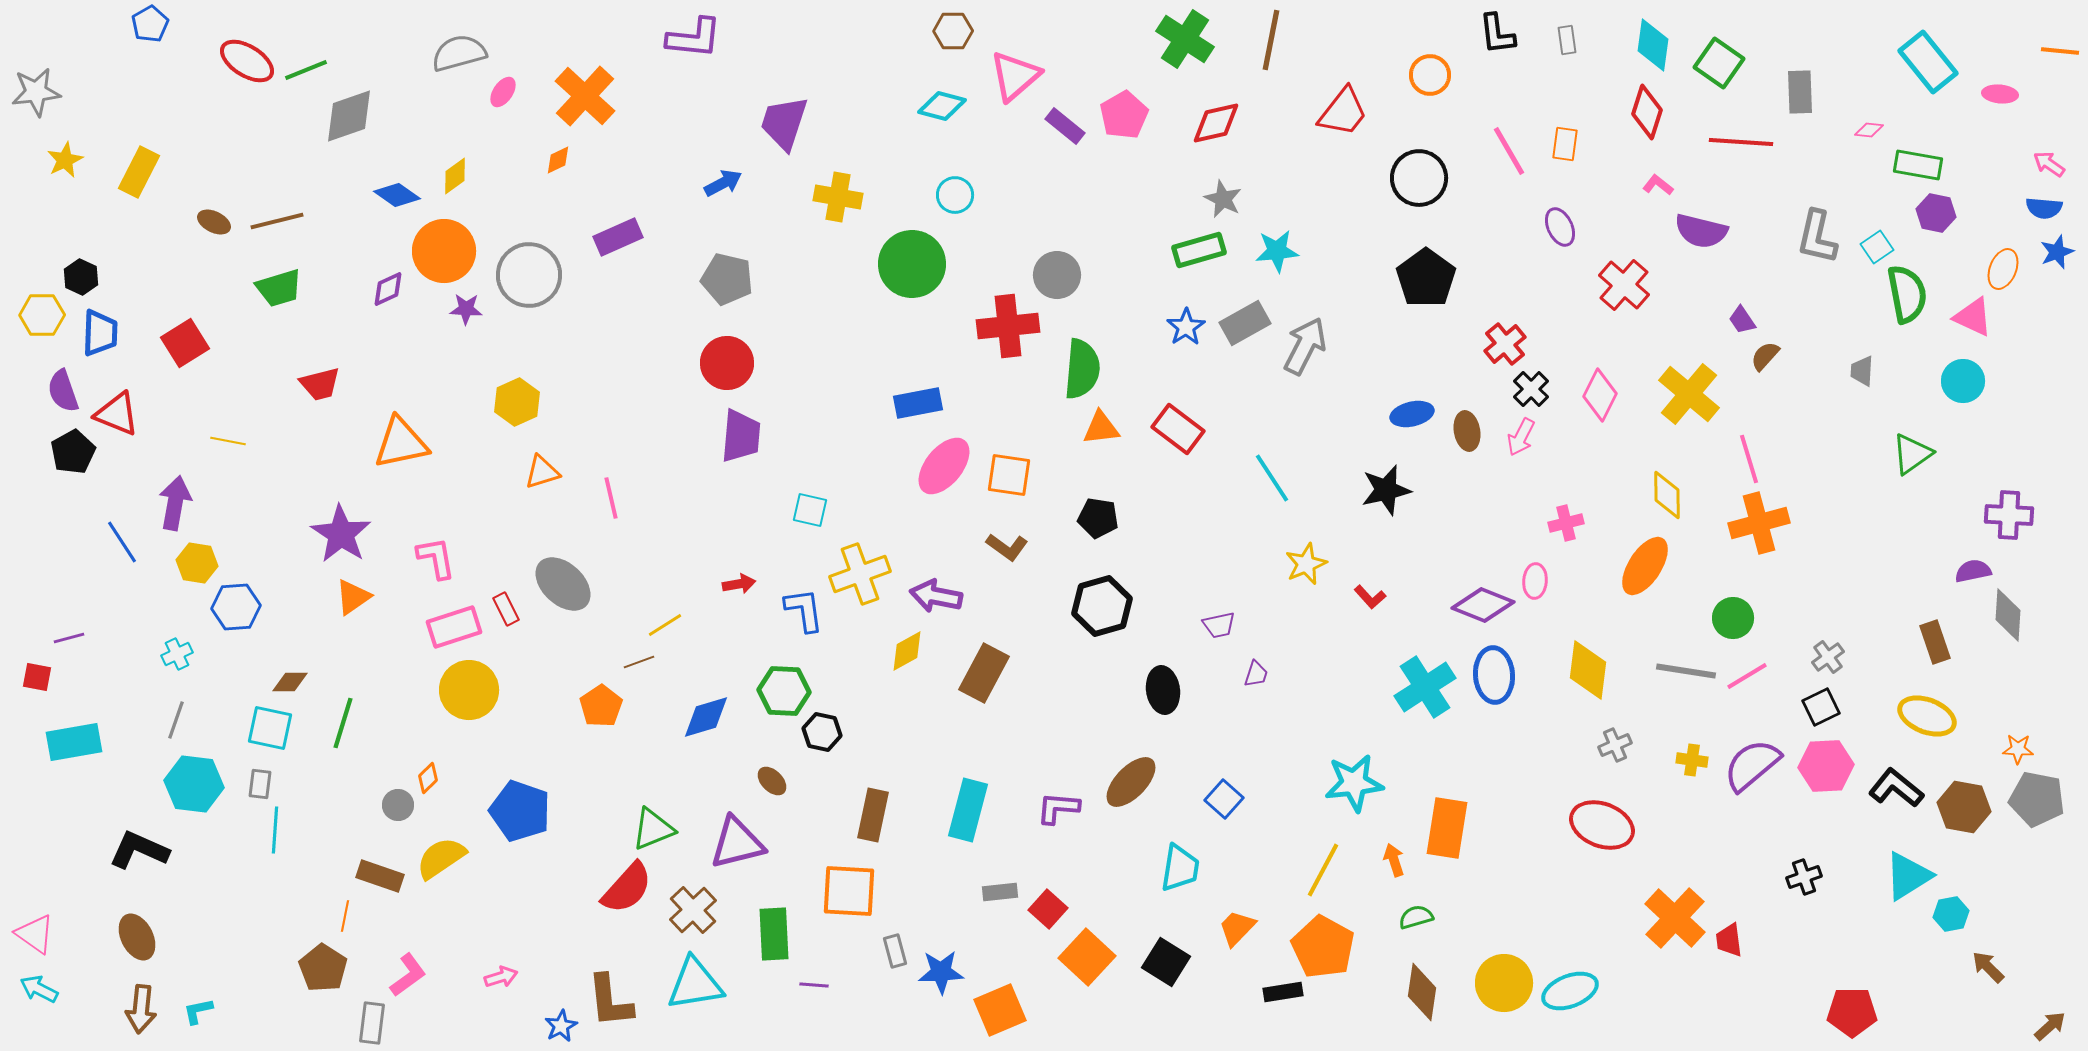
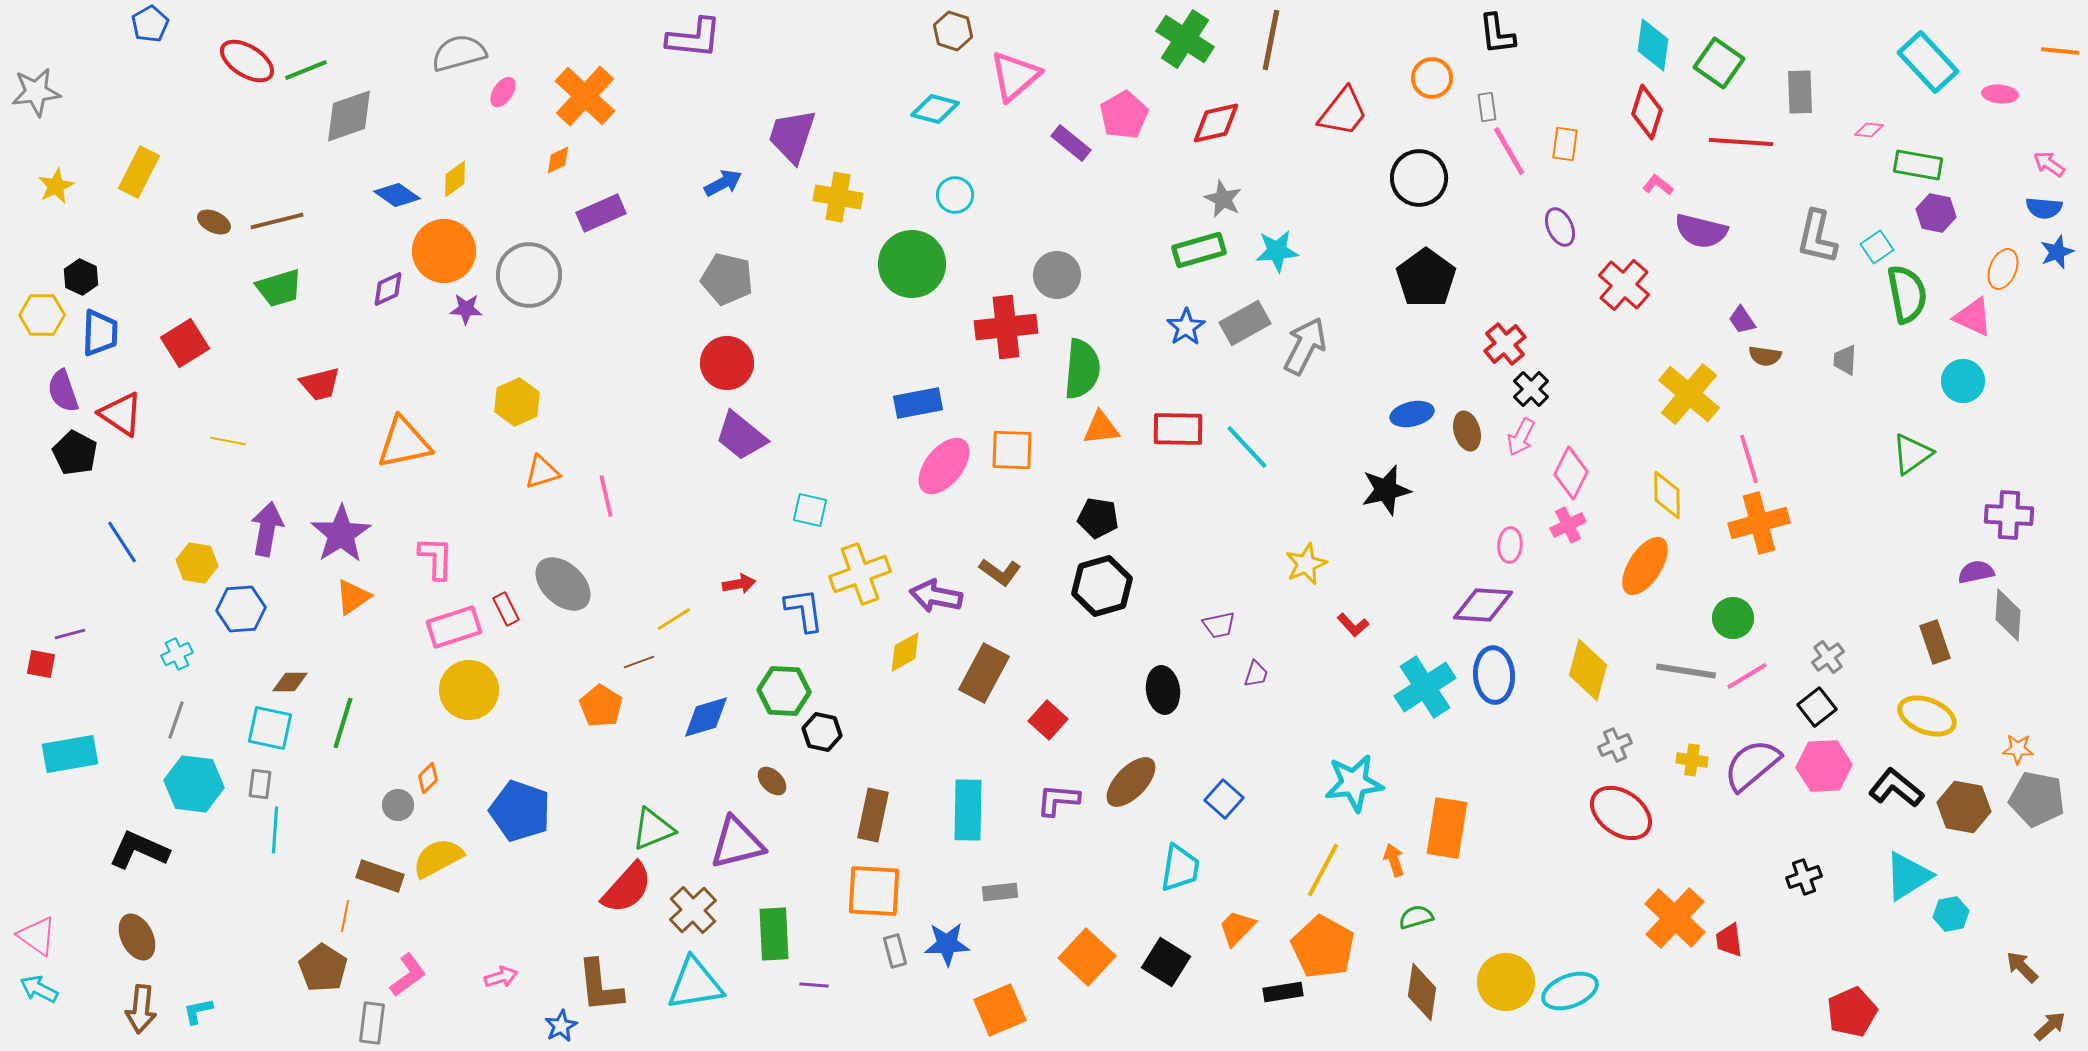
brown hexagon at (953, 31): rotated 18 degrees clockwise
gray rectangle at (1567, 40): moved 80 px left, 67 px down
cyan rectangle at (1928, 62): rotated 4 degrees counterclockwise
orange circle at (1430, 75): moved 2 px right, 3 px down
cyan diamond at (942, 106): moved 7 px left, 3 px down
purple trapezoid at (784, 123): moved 8 px right, 13 px down
purple rectangle at (1065, 126): moved 6 px right, 17 px down
yellow star at (65, 160): moved 9 px left, 26 px down
yellow diamond at (455, 176): moved 3 px down
purple rectangle at (618, 237): moved 17 px left, 24 px up
red cross at (1008, 326): moved 2 px left, 1 px down
brown semicircle at (1765, 356): rotated 124 degrees counterclockwise
gray trapezoid at (1862, 371): moved 17 px left, 11 px up
pink diamond at (1600, 395): moved 29 px left, 78 px down
red triangle at (117, 414): moved 4 px right; rotated 12 degrees clockwise
red rectangle at (1178, 429): rotated 36 degrees counterclockwise
brown ellipse at (1467, 431): rotated 6 degrees counterclockwise
purple trapezoid at (741, 436): rotated 124 degrees clockwise
orange triangle at (401, 443): moved 3 px right
black pentagon at (73, 452): moved 2 px right, 1 px down; rotated 15 degrees counterclockwise
orange square at (1009, 475): moved 3 px right, 25 px up; rotated 6 degrees counterclockwise
cyan line at (1272, 478): moved 25 px left, 31 px up; rotated 10 degrees counterclockwise
pink line at (611, 498): moved 5 px left, 2 px up
purple arrow at (175, 503): moved 92 px right, 26 px down
pink cross at (1566, 523): moved 2 px right, 2 px down; rotated 12 degrees counterclockwise
purple star at (341, 534): rotated 6 degrees clockwise
brown L-shape at (1007, 547): moved 7 px left, 25 px down
pink L-shape at (436, 558): rotated 12 degrees clockwise
purple semicircle at (1973, 571): moved 3 px right, 1 px down
pink ellipse at (1535, 581): moved 25 px left, 36 px up
red L-shape at (1370, 597): moved 17 px left, 28 px down
purple diamond at (1483, 605): rotated 18 degrees counterclockwise
black hexagon at (1102, 606): moved 20 px up
blue hexagon at (236, 607): moved 5 px right, 2 px down
yellow line at (665, 625): moved 9 px right, 6 px up
purple line at (69, 638): moved 1 px right, 4 px up
yellow diamond at (907, 651): moved 2 px left, 1 px down
yellow diamond at (1588, 670): rotated 8 degrees clockwise
red square at (37, 677): moved 4 px right, 13 px up
orange pentagon at (601, 706): rotated 6 degrees counterclockwise
black square at (1821, 707): moved 4 px left; rotated 12 degrees counterclockwise
cyan rectangle at (74, 742): moved 4 px left, 12 px down
pink hexagon at (1826, 766): moved 2 px left
purple L-shape at (1058, 808): moved 8 px up
cyan rectangle at (968, 810): rotated 14 degrees counterclockwise
red ellipse at (1602, 825): moved 19 px right, 12 px up; rotated 14 degrees clockwise
yellow semicircle at (441, 858): moved 3 px left; rotated 6 degrees clockwise
orange square at (849, 891): moved 25 px right
red square at (1048, 909): moved 189 px up
pink triangle at (35, 934): moved 2 px right, 2 px down
brown arrow at (1988, 967): moved 34 px right
blue star at (941, 972): moved 6 px right, 28 px up
yellow circle at (1504, 983): moved 2 px right, 1 px up
brown L-shape at (610, 1001): moved 10 px left, 15 px up
red pentagon at (1852, 1012): rotated 24 degrees counterclockwise
